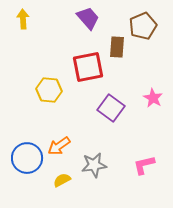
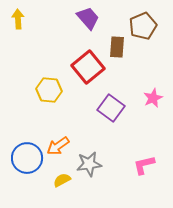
yellow arrow: moved 5 px left
red square: rotated 28 degrees counterclockwise
pink star: rotated 18 degrees clockwise
orange arrow: moved 1 px left
gray star: moved 5 px left, 1 px up
